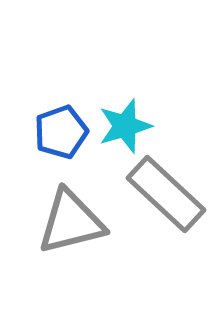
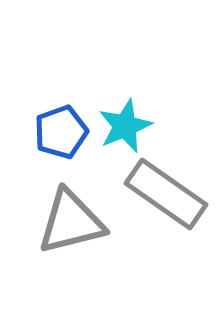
cyan star: rotated 6 degrees counterclockwise
gray rectangle: rotated 8 degrees counterclockwise
